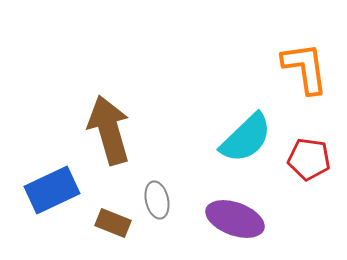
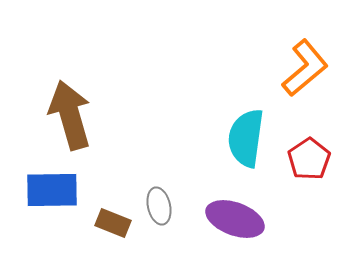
orange L-shape: rotated 58 degrees clockwise
brown arrow: moved 39 px left, 15 px up
cyan semicircle: rotated 142 degrees clockwise
red pentagon: rotated 30 degrees clockwise
blue rectangle: rotated 24 degrees clockwise
gray ellipse: moved 2 px right, 6 px down
